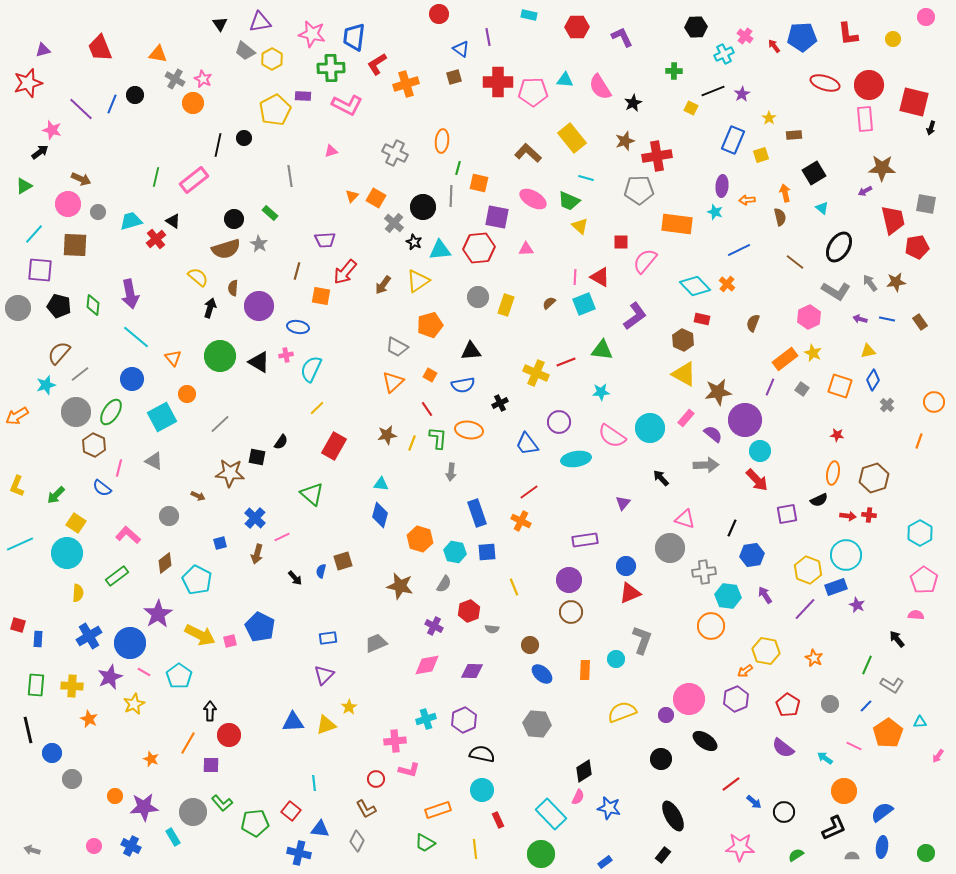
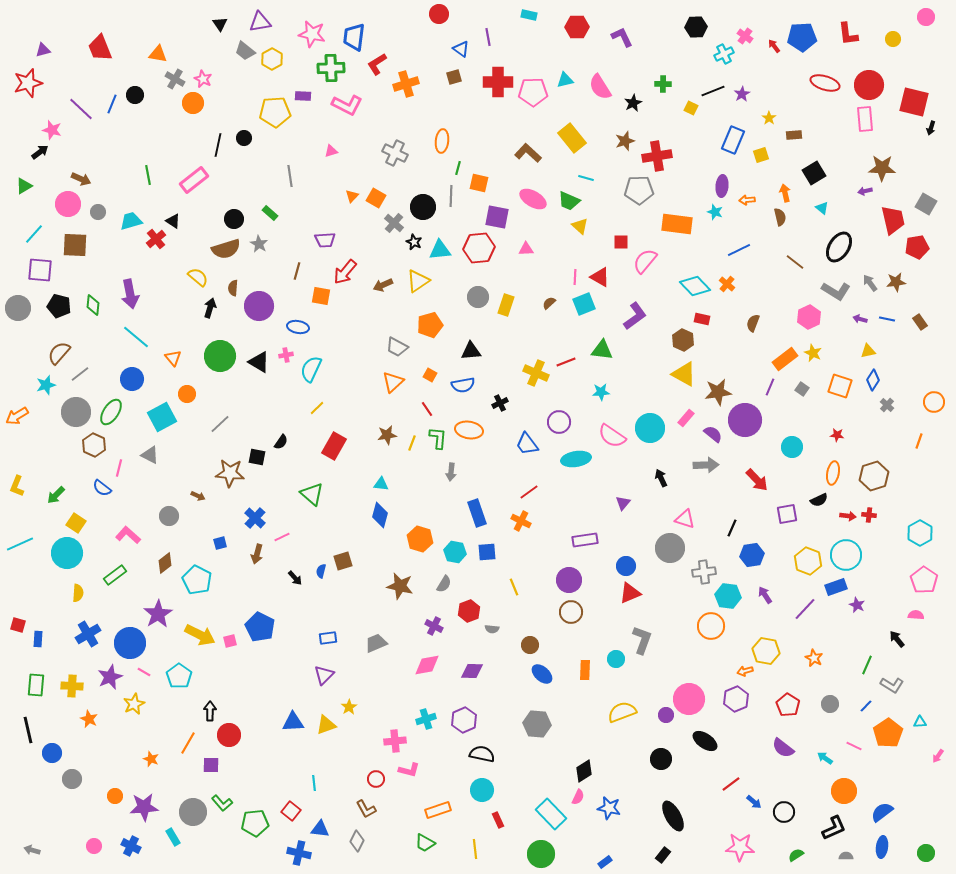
green cross at (674, 71): moved 11 px left, 13 px down
cyan triangle at (565, 80): rotated 18 degrees counterclockwise
yellow pentagon at (275, 110): moved 2 px down; rotated 24 degrees clockwise
green line at (156, 177): moved 8 px left, 2 px up; rotated 24 degrees counterclockwise
purple arrow at (865, 191): rotated 16 degrees clockwise
gray square at (926, 204): rotated 20 degrees clockwise
brown arrow at (383, 285): rotated 30 degrees clockwise
cyan circle at (760, 451): moved 32 px right, 4 px up
gray triangle at (154, 461): moved 4 px left, 6 px up
black arrow at (661, 478): rotated 18 degrees clockwise
brown hexagon at (874, 478): moved 2 px up
yellow hexagon at (808, 570): moved 9 px up
green rectangle at (117, 576): moved 2 px left, 1 px up
blue cross at (89, 636): moved 1 px left, 2 px up
orange arrow at (745, 671): rotated 21 degrees clockwise
gray semicircle at (852, 856): moved 6 px left
